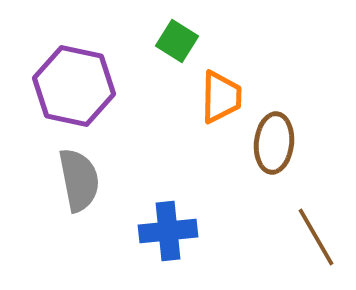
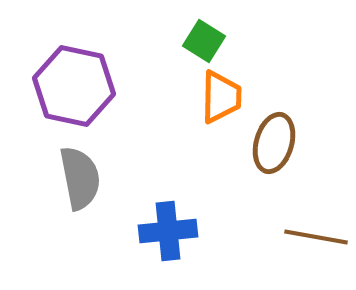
green square: moved 27 px right
brown ellipse: rotated 10 degrees clockwise
gray semicircle: moved 1 px right, 2 px up
brown line: rotated 50 degrees counterclockwise
